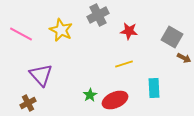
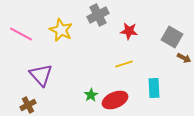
green star: moved 1 px right
brown cross: moved 2 px down
